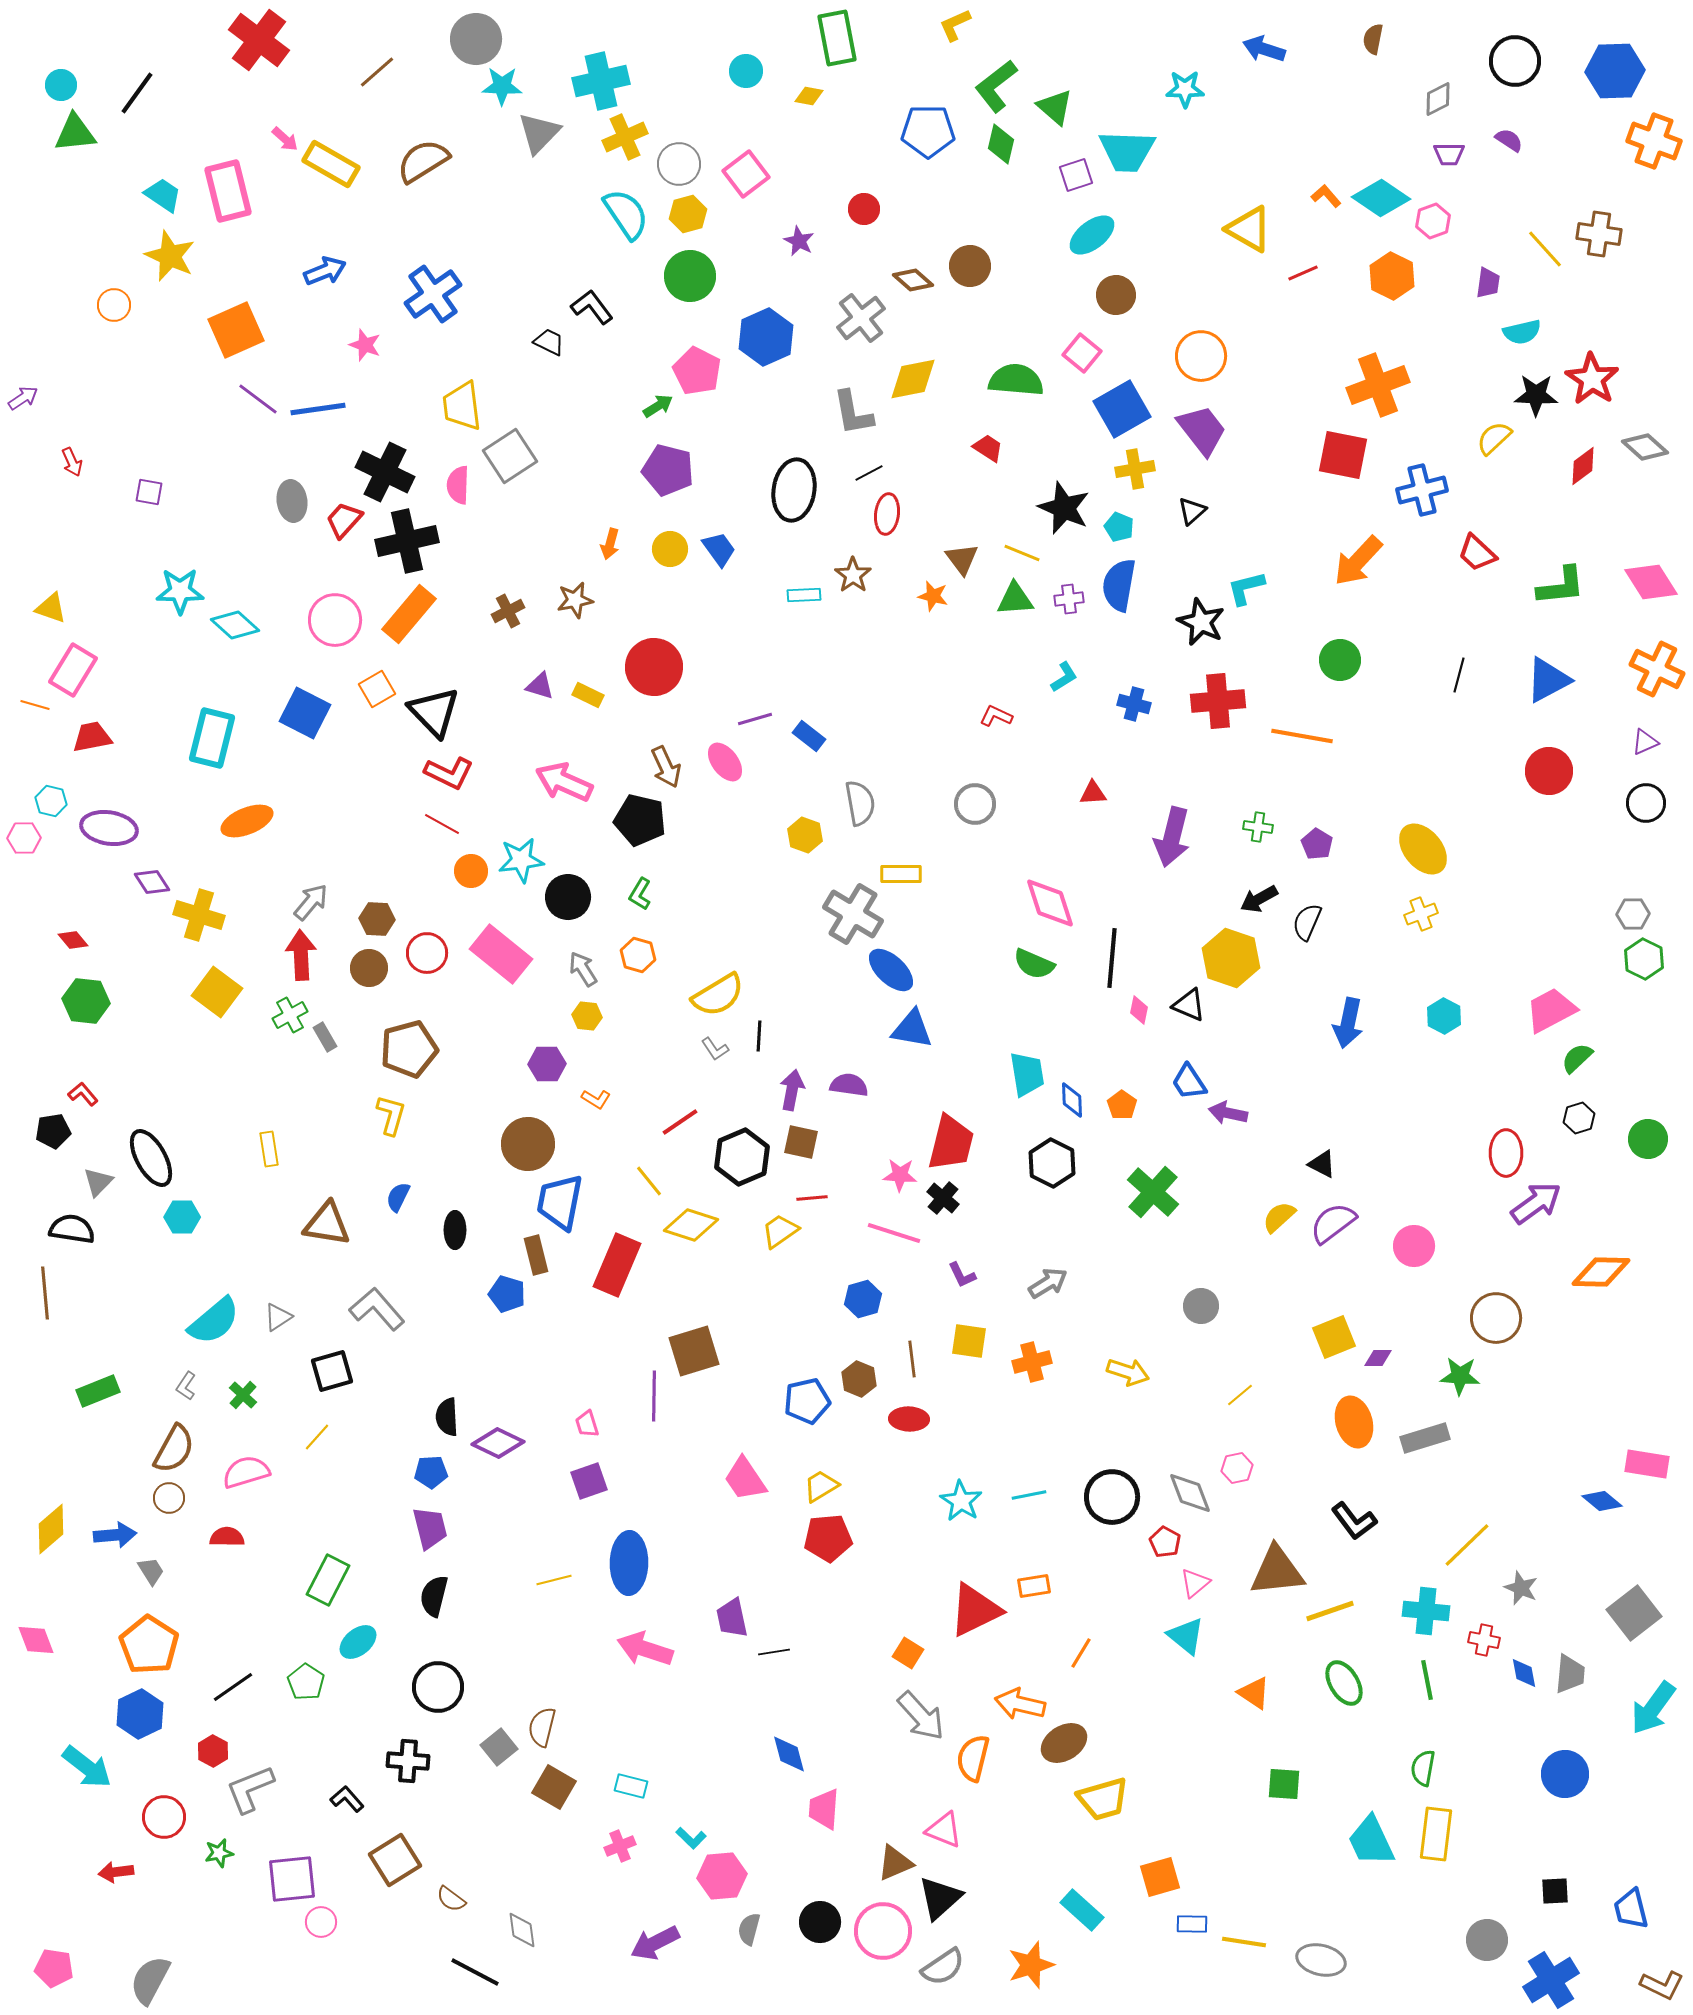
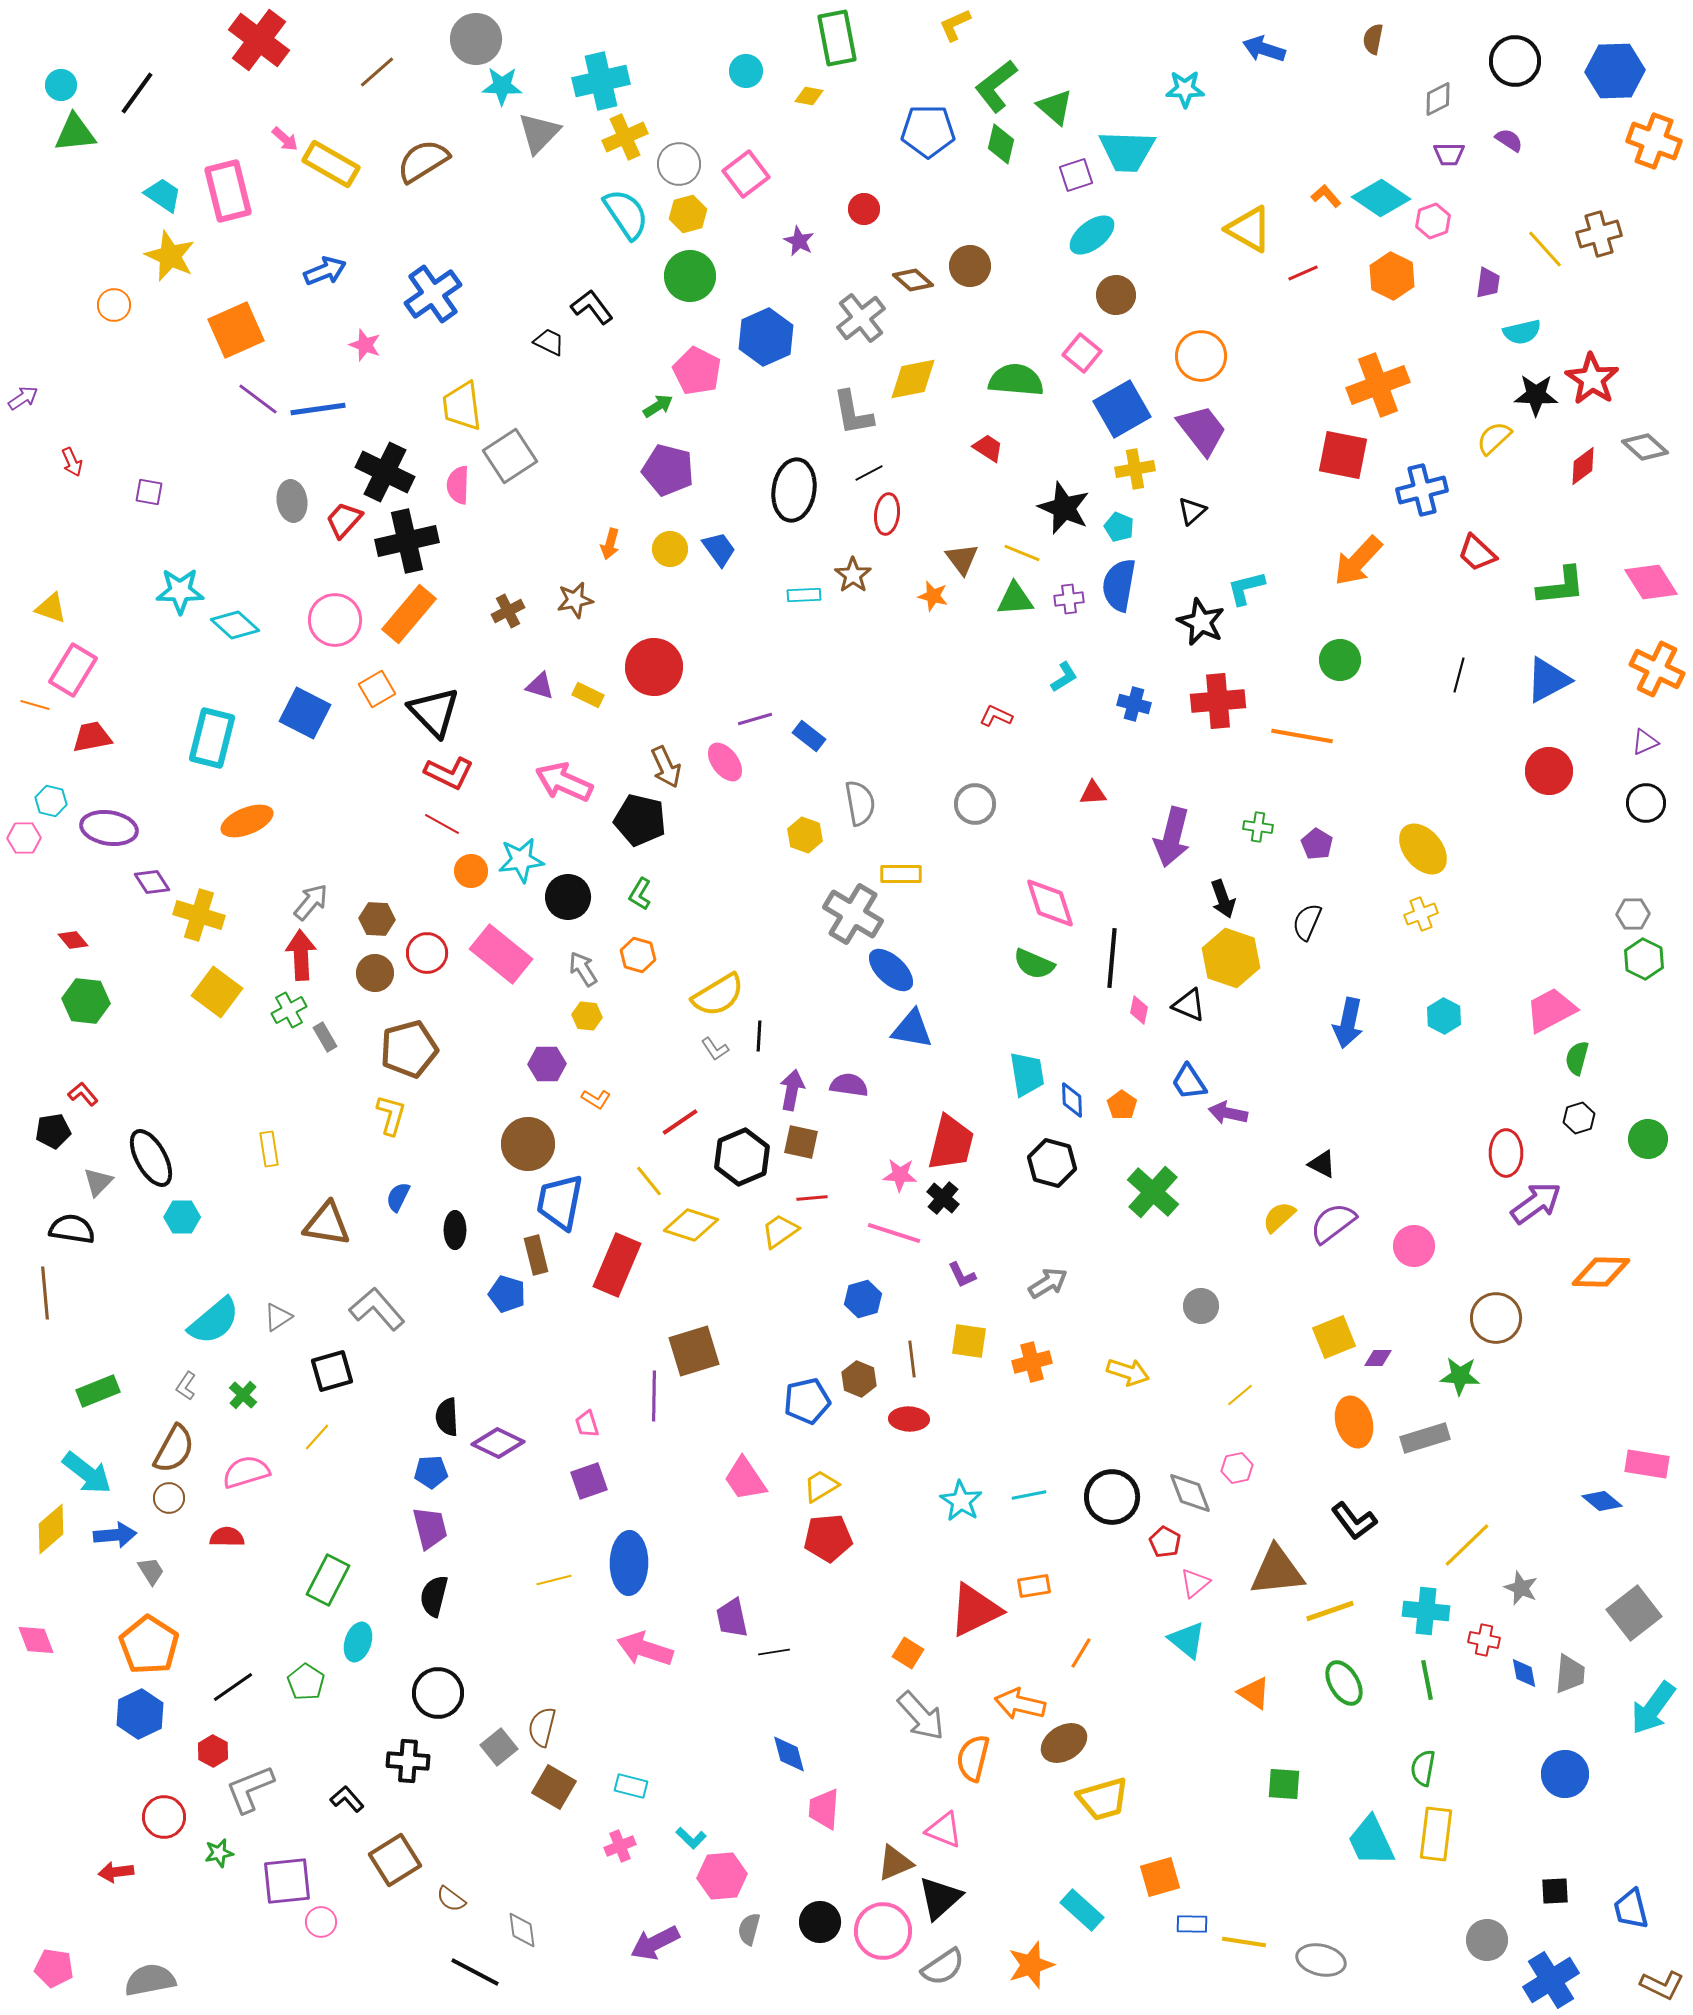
brown cross at (1599, 234): rotated 24 degrees counterclockwise
black arrow at (1259, 899): moved 36 px left; rotated 81 degrees counterclockwise
brown circle at (369, 968): moved 6 px right, 5 px down
green cross at (290, 1015): moved 1 px left, 5 px up
green semicircle at (1577, 1058): rotated 32 degrees counterclockwise
black hexagon at (1052, 1163): rotated 12 degrees counterclockwise
cyan triangle at (1186, 1636): moved 1 px right, 4 px down
cyan ellipse at (358, 1642): rotated 33 degrees counterclockwise
black circle at (438, 1687): moved 6 px down
cyan arrow at (87, 1767): moved 294 px up
purple square at (292, 1879): moved 5 px left, 2 px down
gray semicircle at (150, 1980): rotated 51 degrees clockwise
